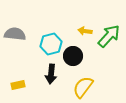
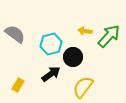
gray semicircle: rotated 30 degrees clockwise
black circle: moved 1 px down
black arrow: rotated 132 degrees counterclockwise
yellow rectangle: rotated 48 degrees counterclockwise
